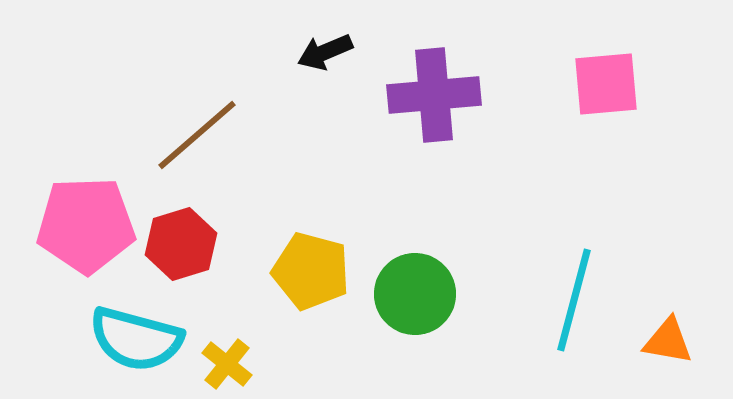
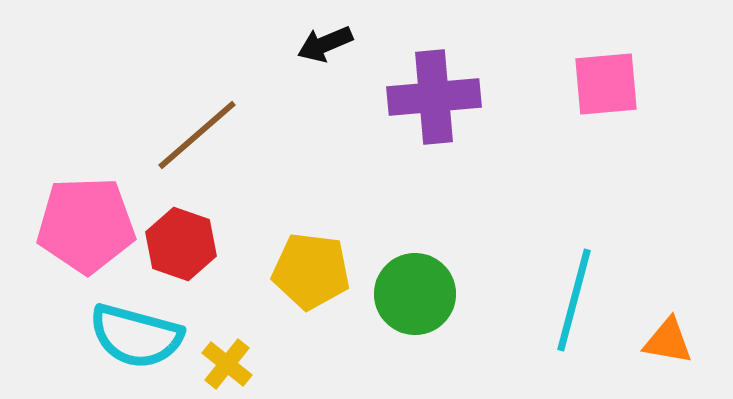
black arrow: moved 8 px up
purple cross: moved 2 px down
red hexagon: rotated 24 degrees counterclockwise
yellow pentagon: rotated 8 degrees counterclockwise
cyan semicircle: moved 3 px up
